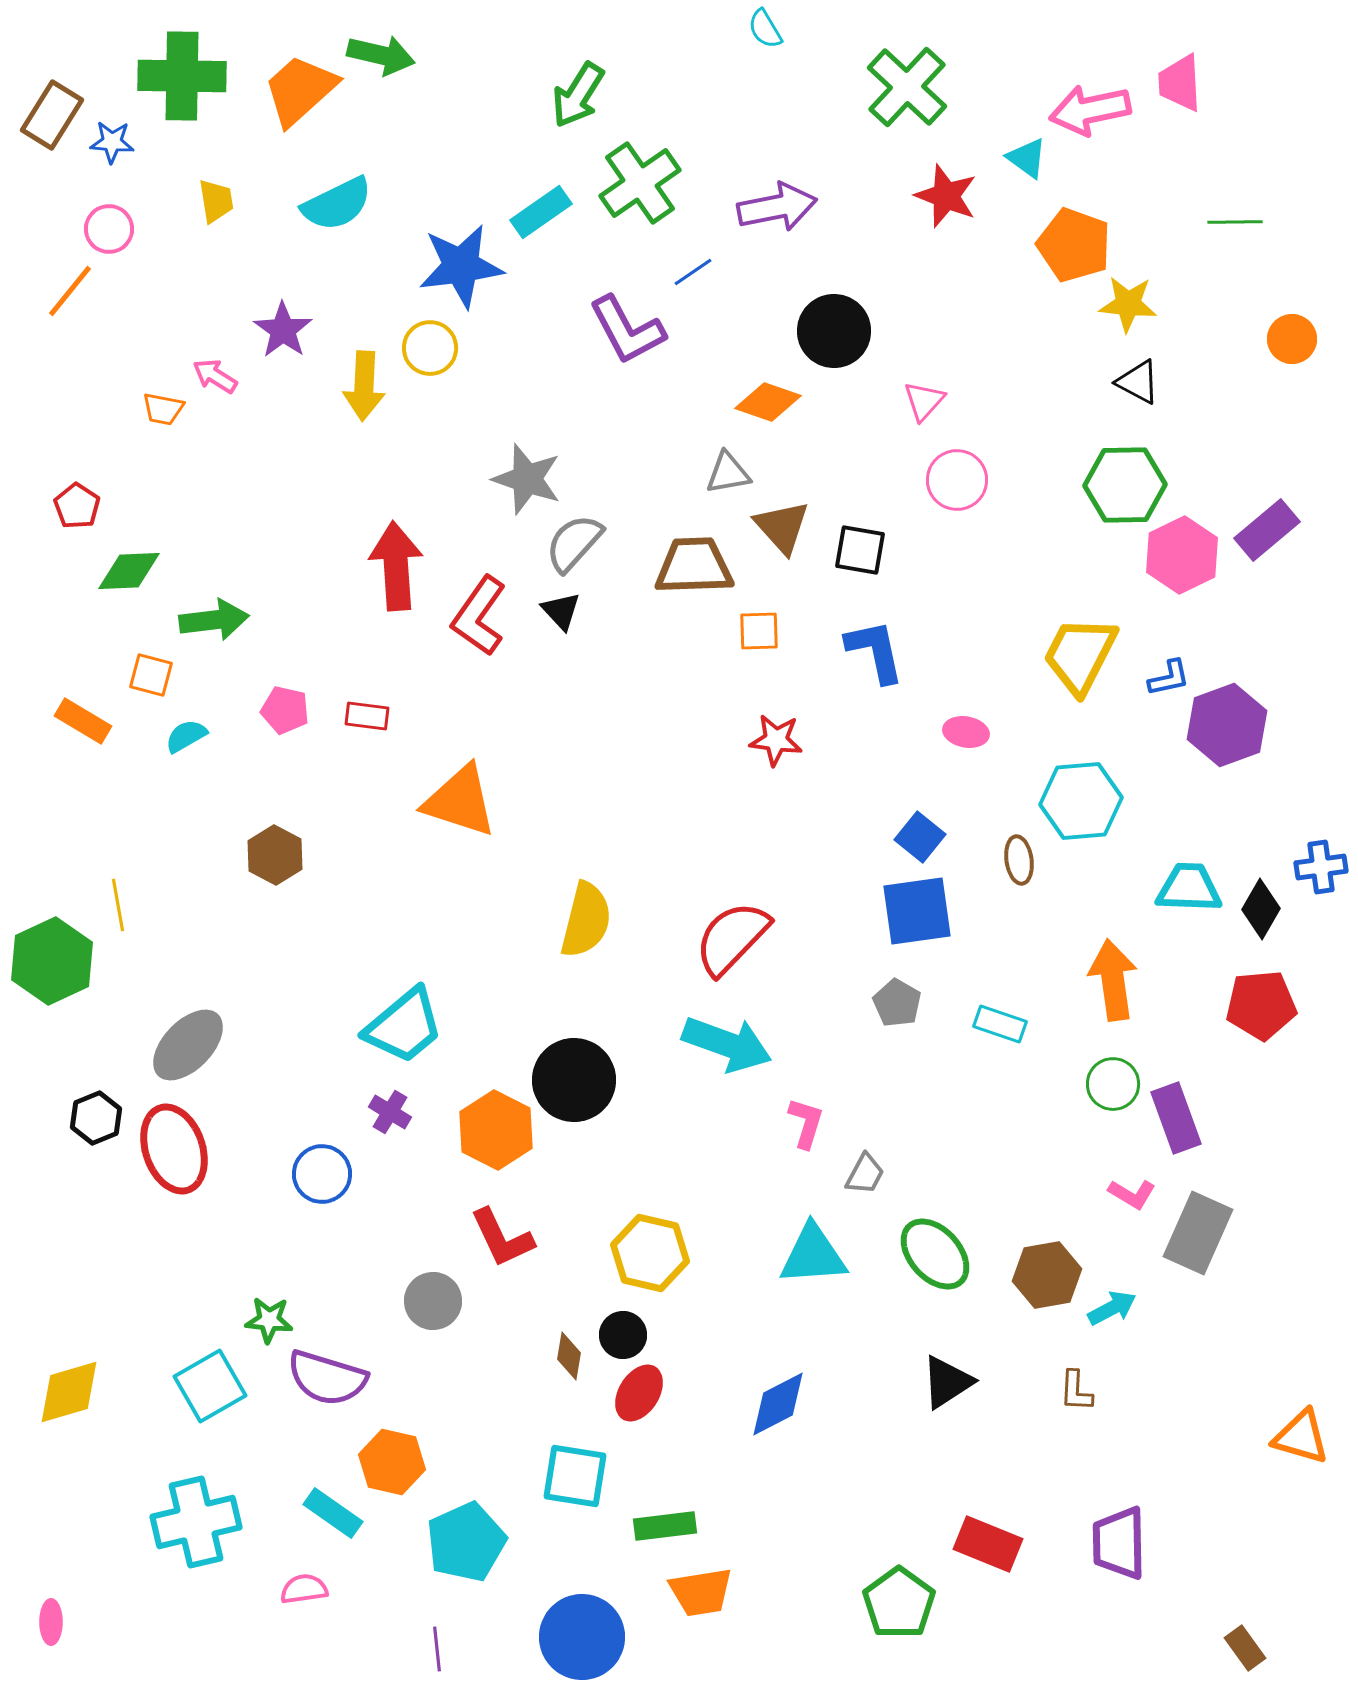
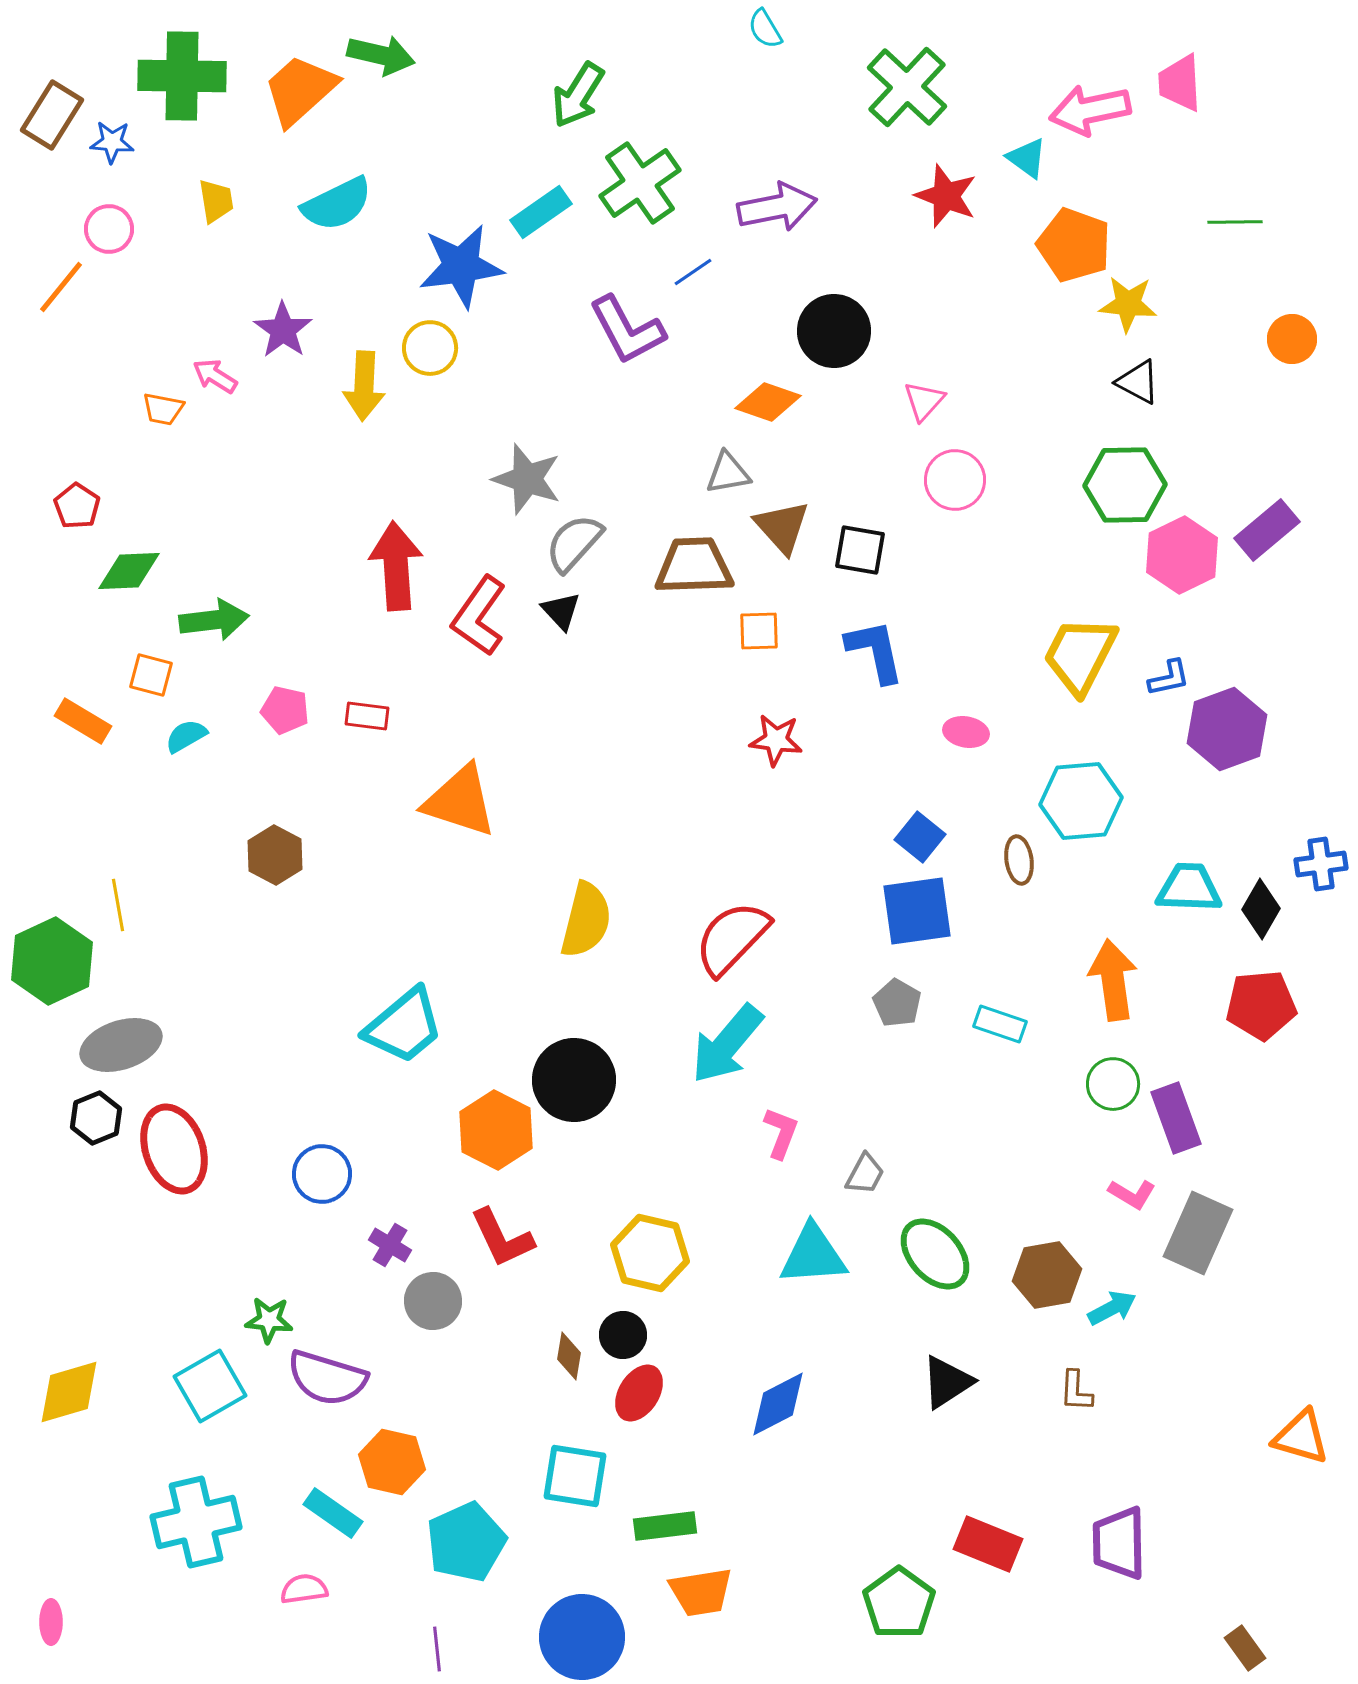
orange line at (70, 291): moved 9 px left, 4 px up
pink circle at (957, 480): moved 2 px left
purple hexagon at (1227, 725): moved 4 px down
blue cross at (1321, 867): moved 3 px up
cyan arrow at (727, 1044): rotated 110 degrees clockwise
gray ellipse at (188, 1045): moved 67 px left; rotated 28 degrees clockwise
purple cross at (390, 1112): moved 133 px down
pink L-shape at (806, 1123): moved 25 px left, 10 px down; rotated 4 degrees clockwise
